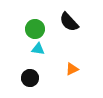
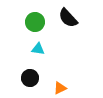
black semicircle: moved 1 px left, 4 px up
green circle: moved 7 px up
orange triangle: moved 12 px left, 19 px down
